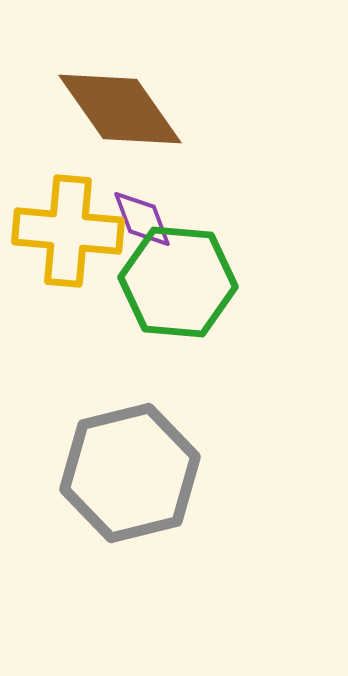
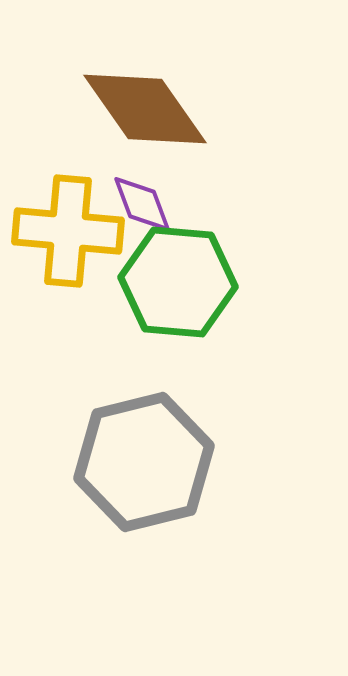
brown diamond: moved 25 px right
purple diamond: moved 15 px up
gray hexagon: moved 14 px right, 11 px up
